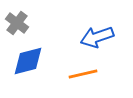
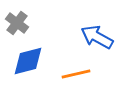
blue arrow: rotated 48 degrees clockwise
orange line: moved 7 px left
